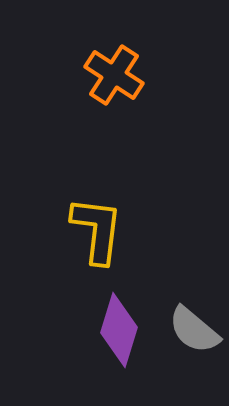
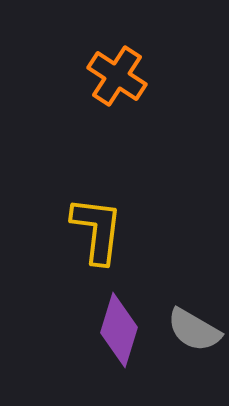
orange cross: moved 3 px right, 1 px down
gray semicircle: rotated 10 degrees counterclockwise
